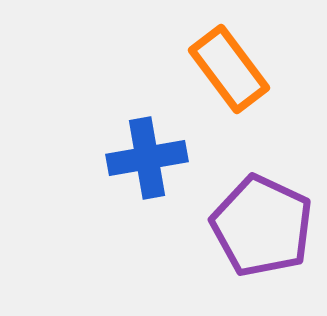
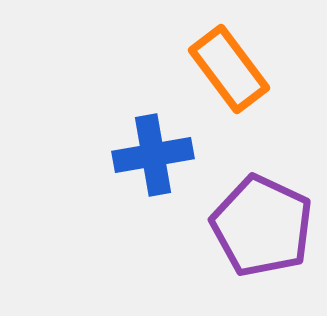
blue cross: moved 6 px right, 3 px up
